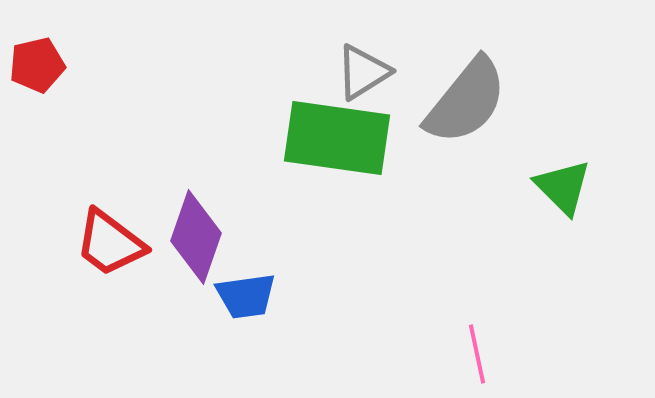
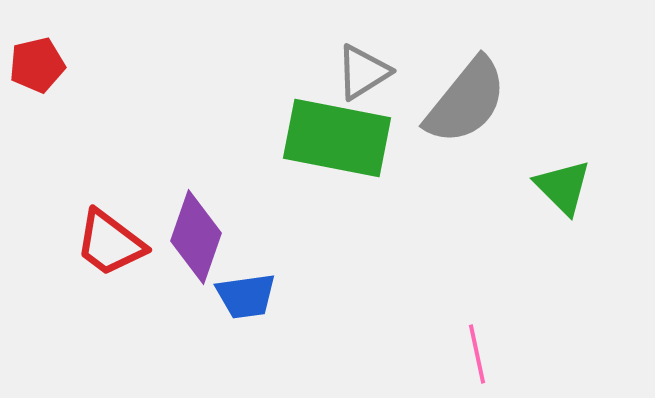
green rectangle: rotated 3 degrees clockwise
